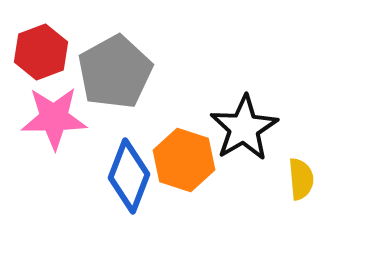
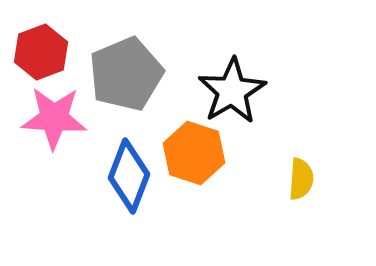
gray pentagon: moved 11 px right, 2 px down; rotated 6 degrees clockwise
pink star: rotated 4 degrees clockwise
black star: moved 12 px left, 37 px up
orange hexagon: moved 10 px right, 7 px up
yellow semicircle: rotated 9 degrees clockwise
